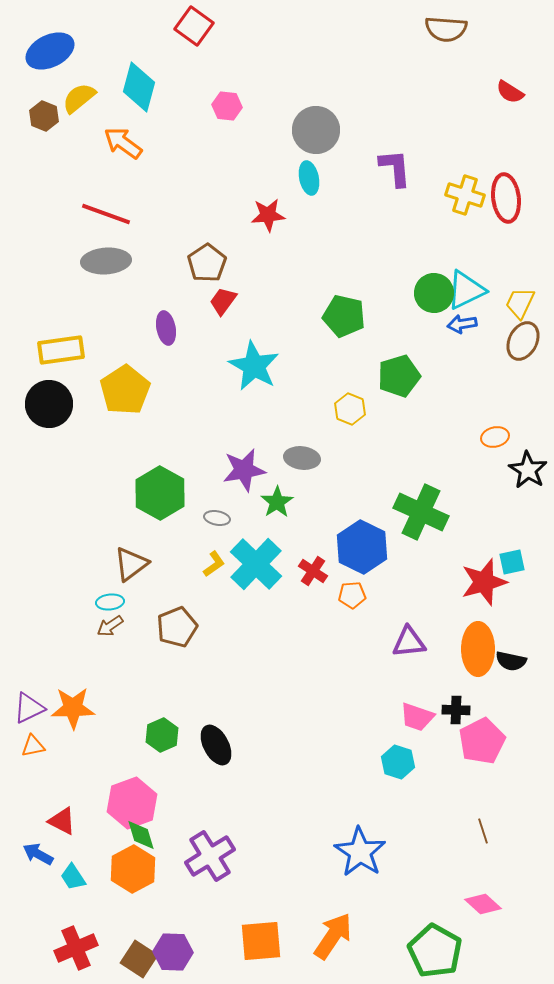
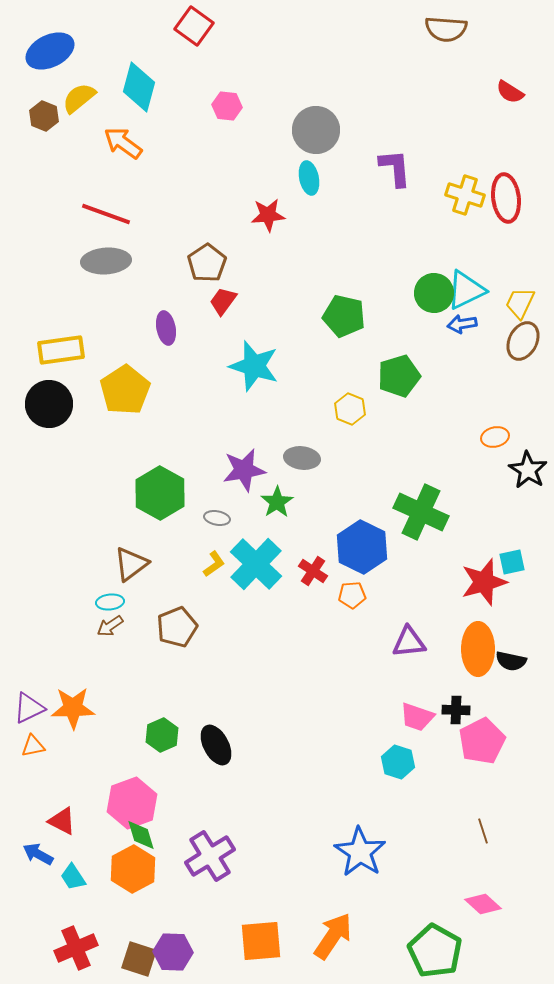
cyan star at (254, 366): rotated 12 degrees counterclockwise
brown square at (139, 959): rotated 15 degrees counterclockwise
